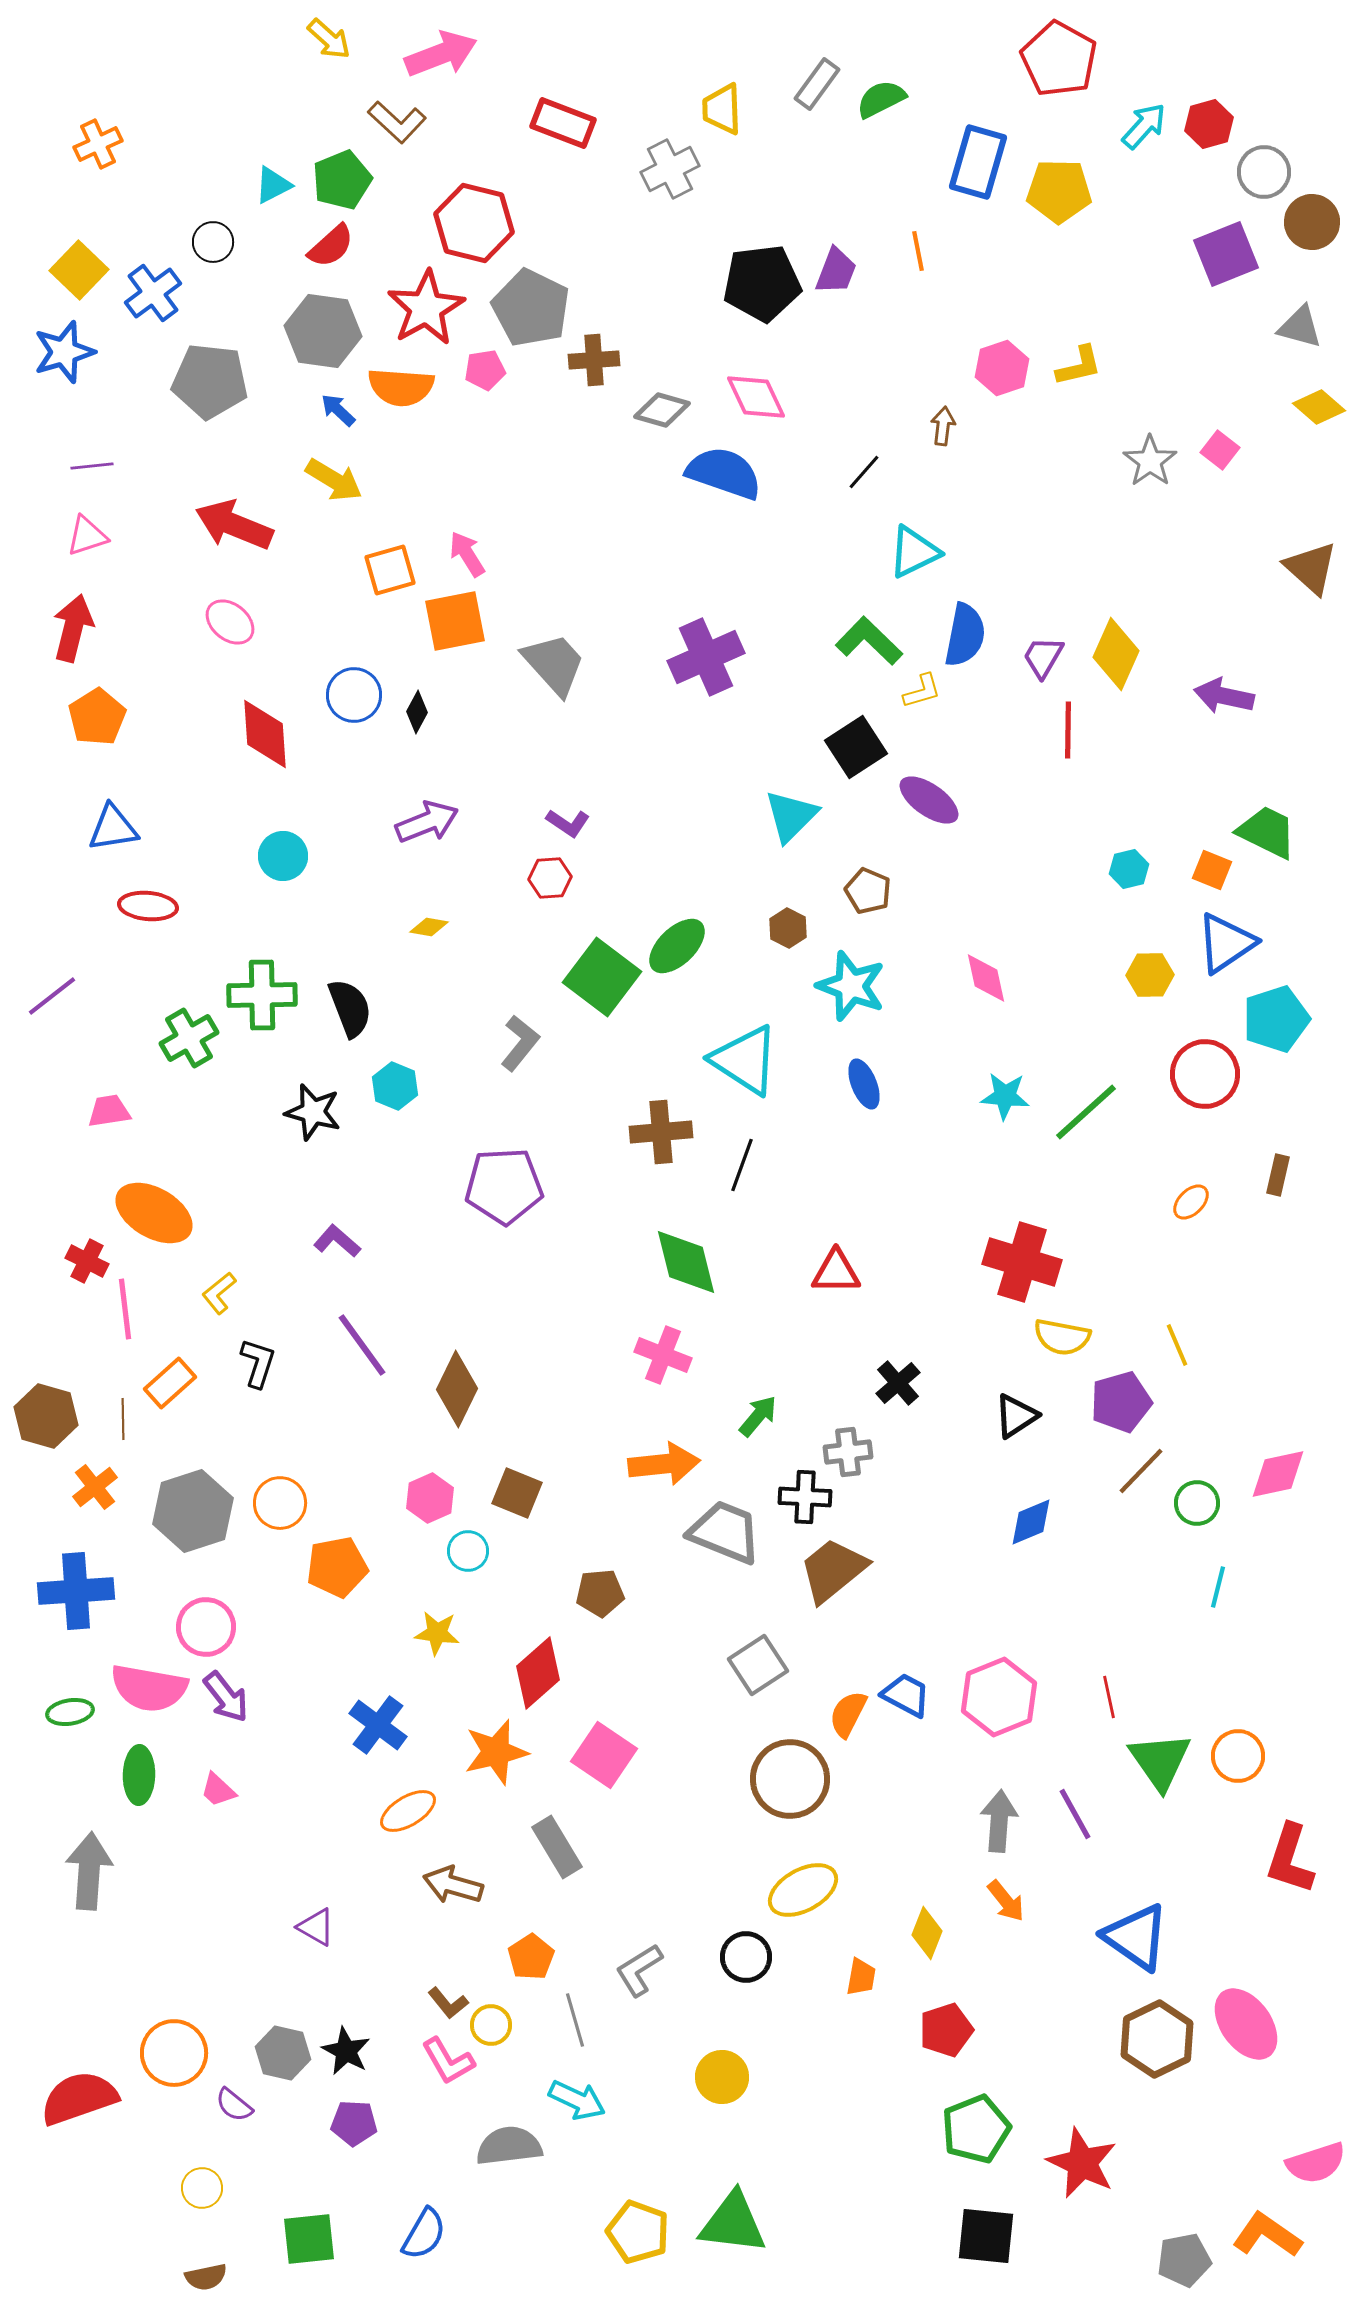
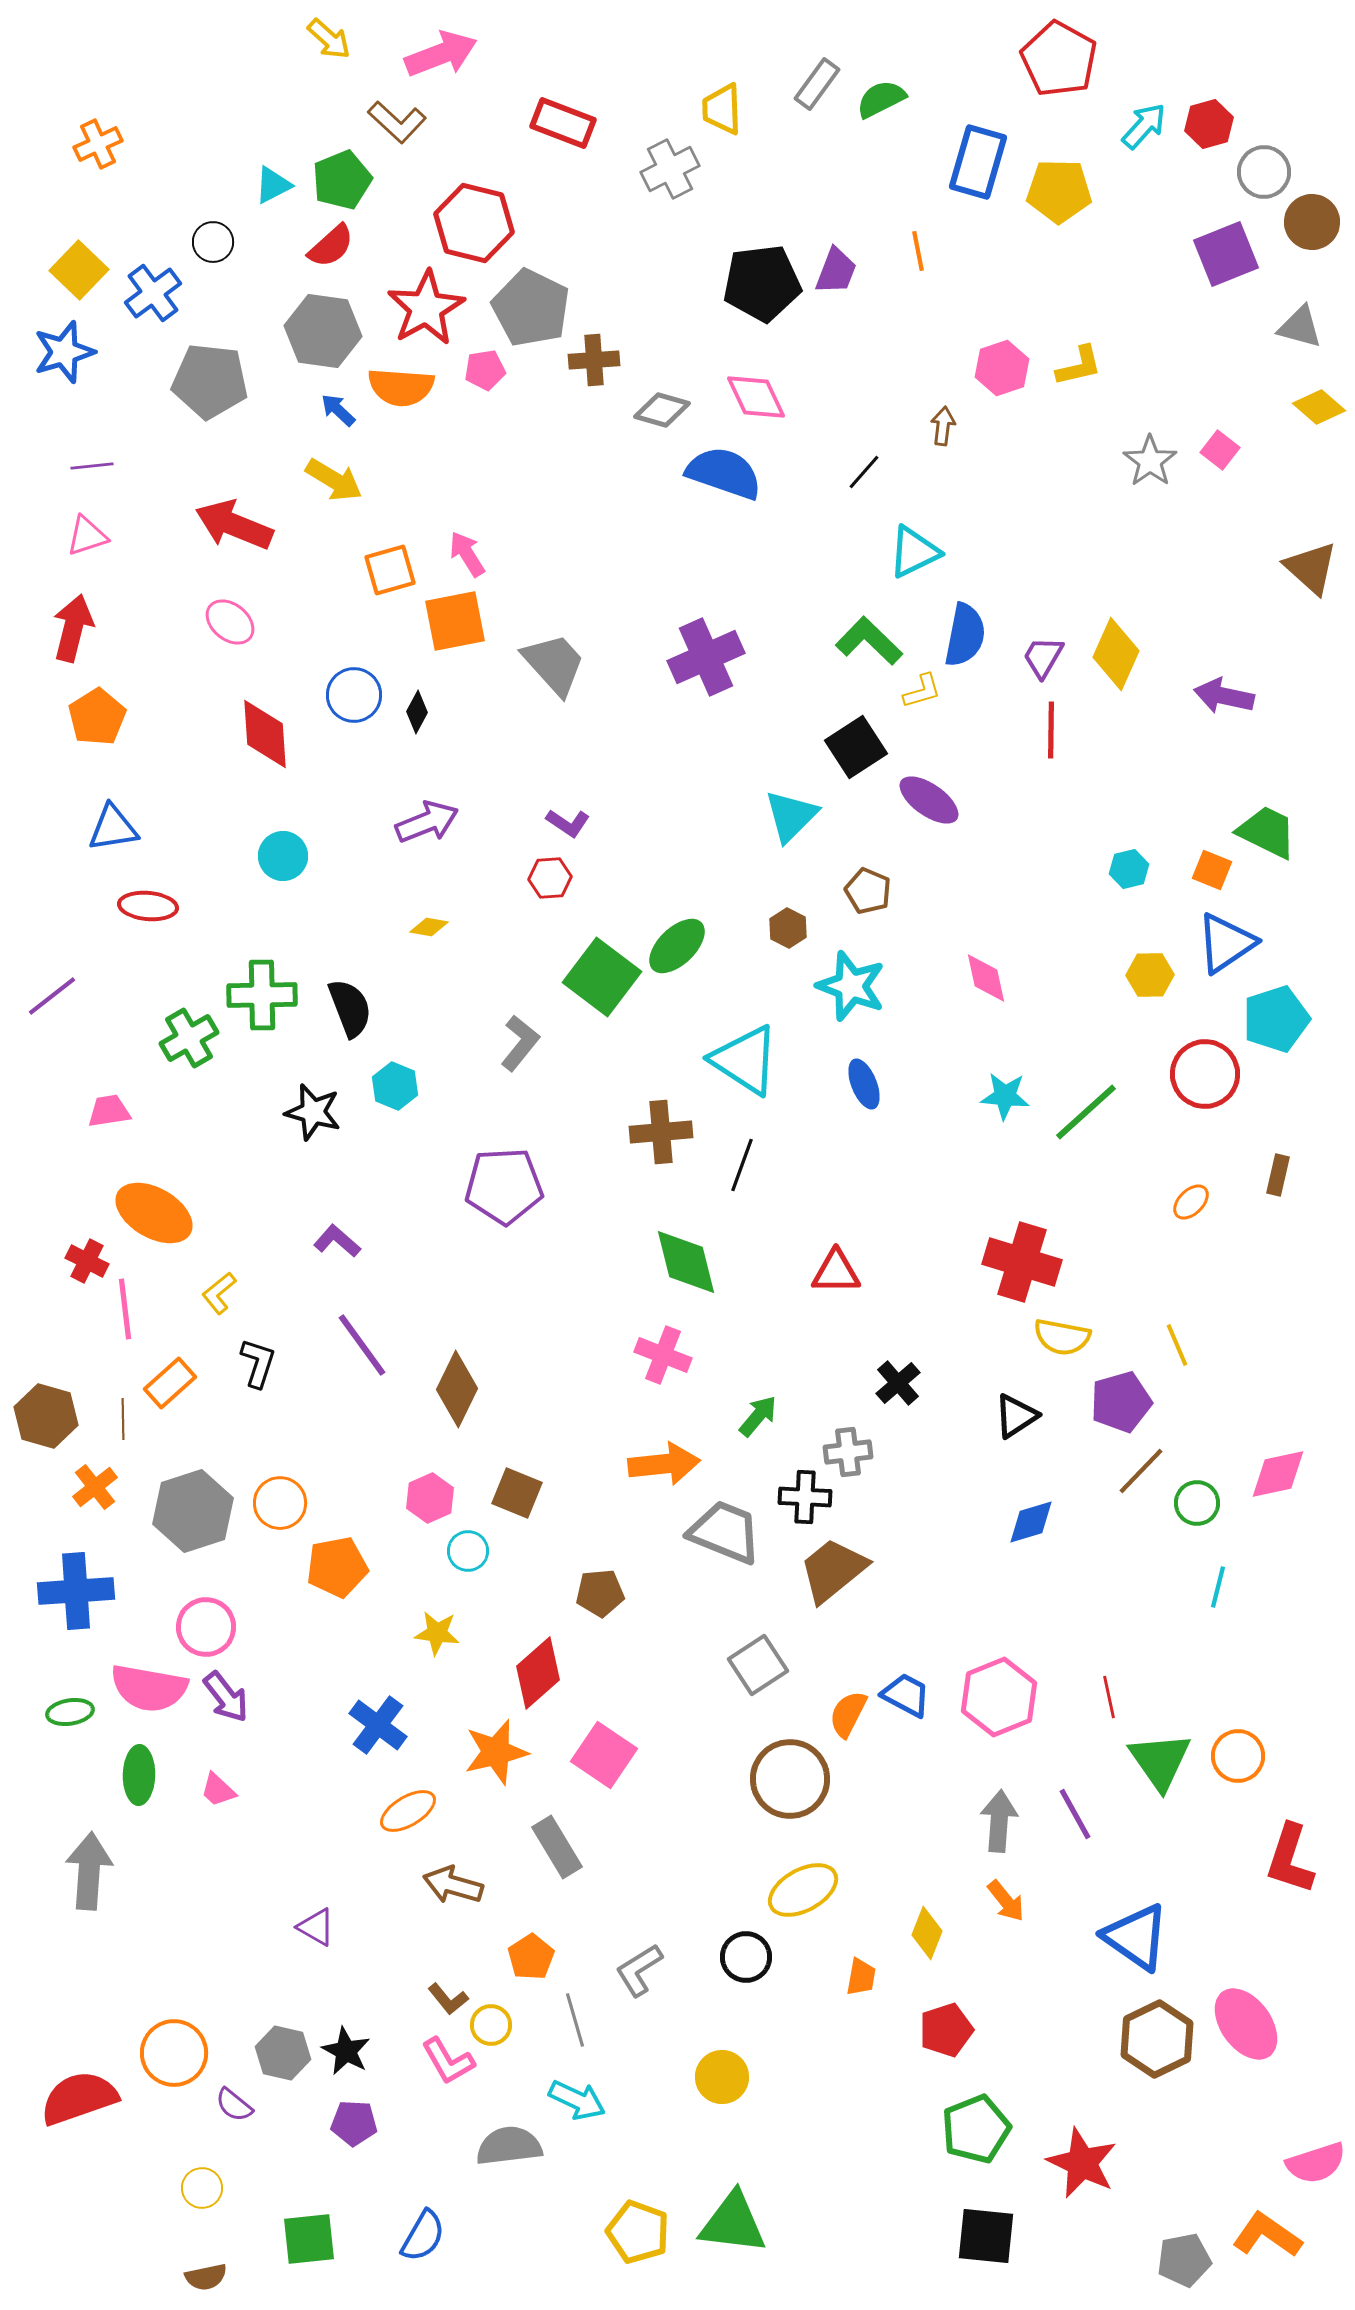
red line at (1068, 730): moved 17 px left
blue diamond at (1031, 1522): rotated 6 degrees clockwise
brown L-shape at (448, 2003): moved 4 px up
blue semicircle at (424, 2234): moved 1 px left, 2 px down
